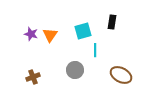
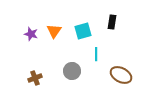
orange triangle: moved 4 px right, 4 px up
cyan line: moved 1 px right, 4 px down
gray circle: moved 3 px left, 1 px down
brown cross: moved 2 px right, 1 px down
